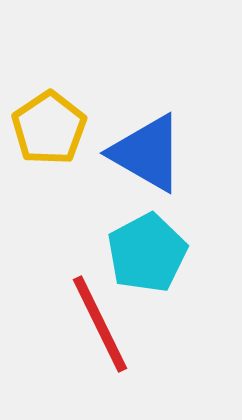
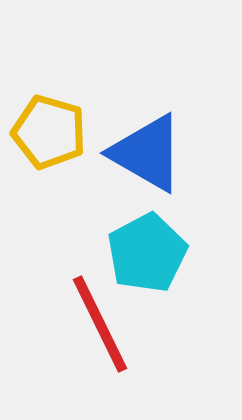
yellow pentagon: moved 4 px down; rotated 22 degrees counterclockwise
